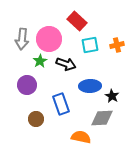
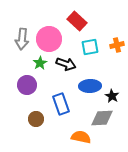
cyan square: moved 2 px down
green star: moved 2 px down
